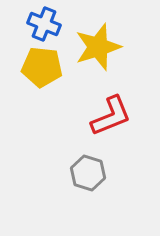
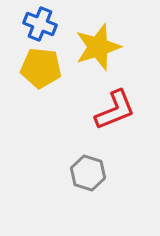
blue cross: moved 4 px left
yellow pentagon: moved 1 px left, 1 px down
red L-shape: moved 4 px right, 6 px up
